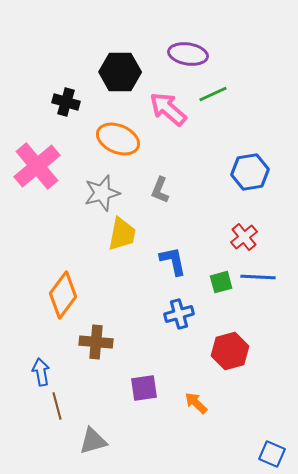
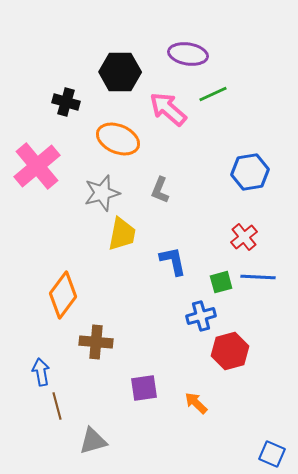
blue cross: moved 22 px right, 2 px down
